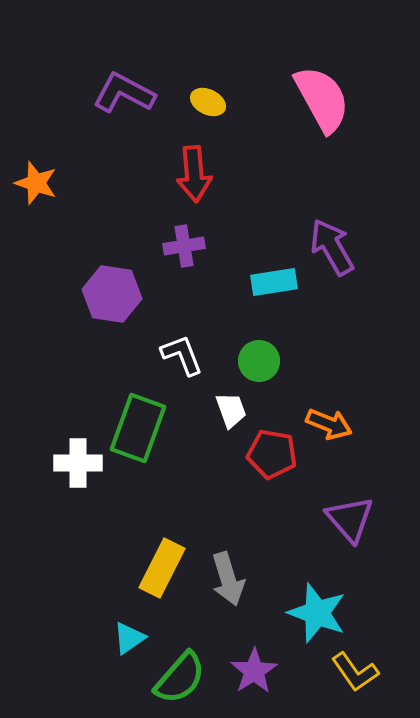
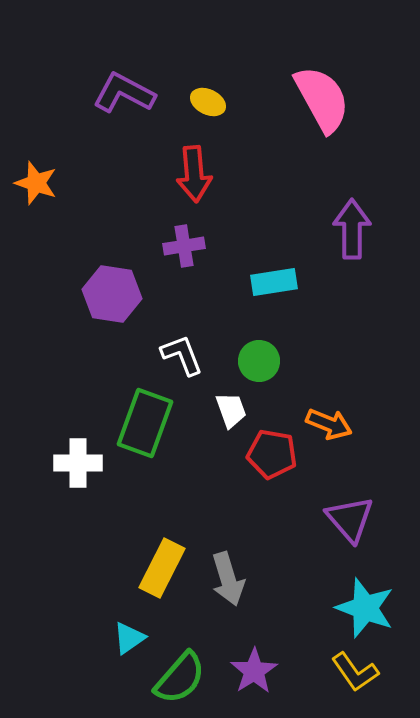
purple arrow: moved 20 px right, 18 px up; rotated 30 degrees clockwise
green rectangle: moved 7 px right, 5 px up
cyan star: moved 48 px right, 5 px up
